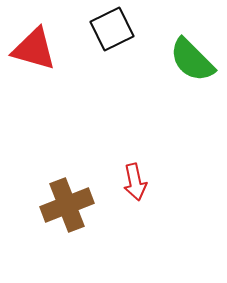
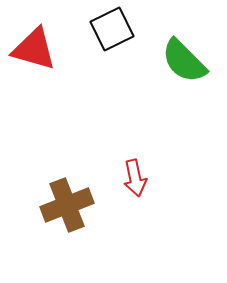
green semicircle: moved 8 px left, 1 px down
red arrow: moved 4 px up
